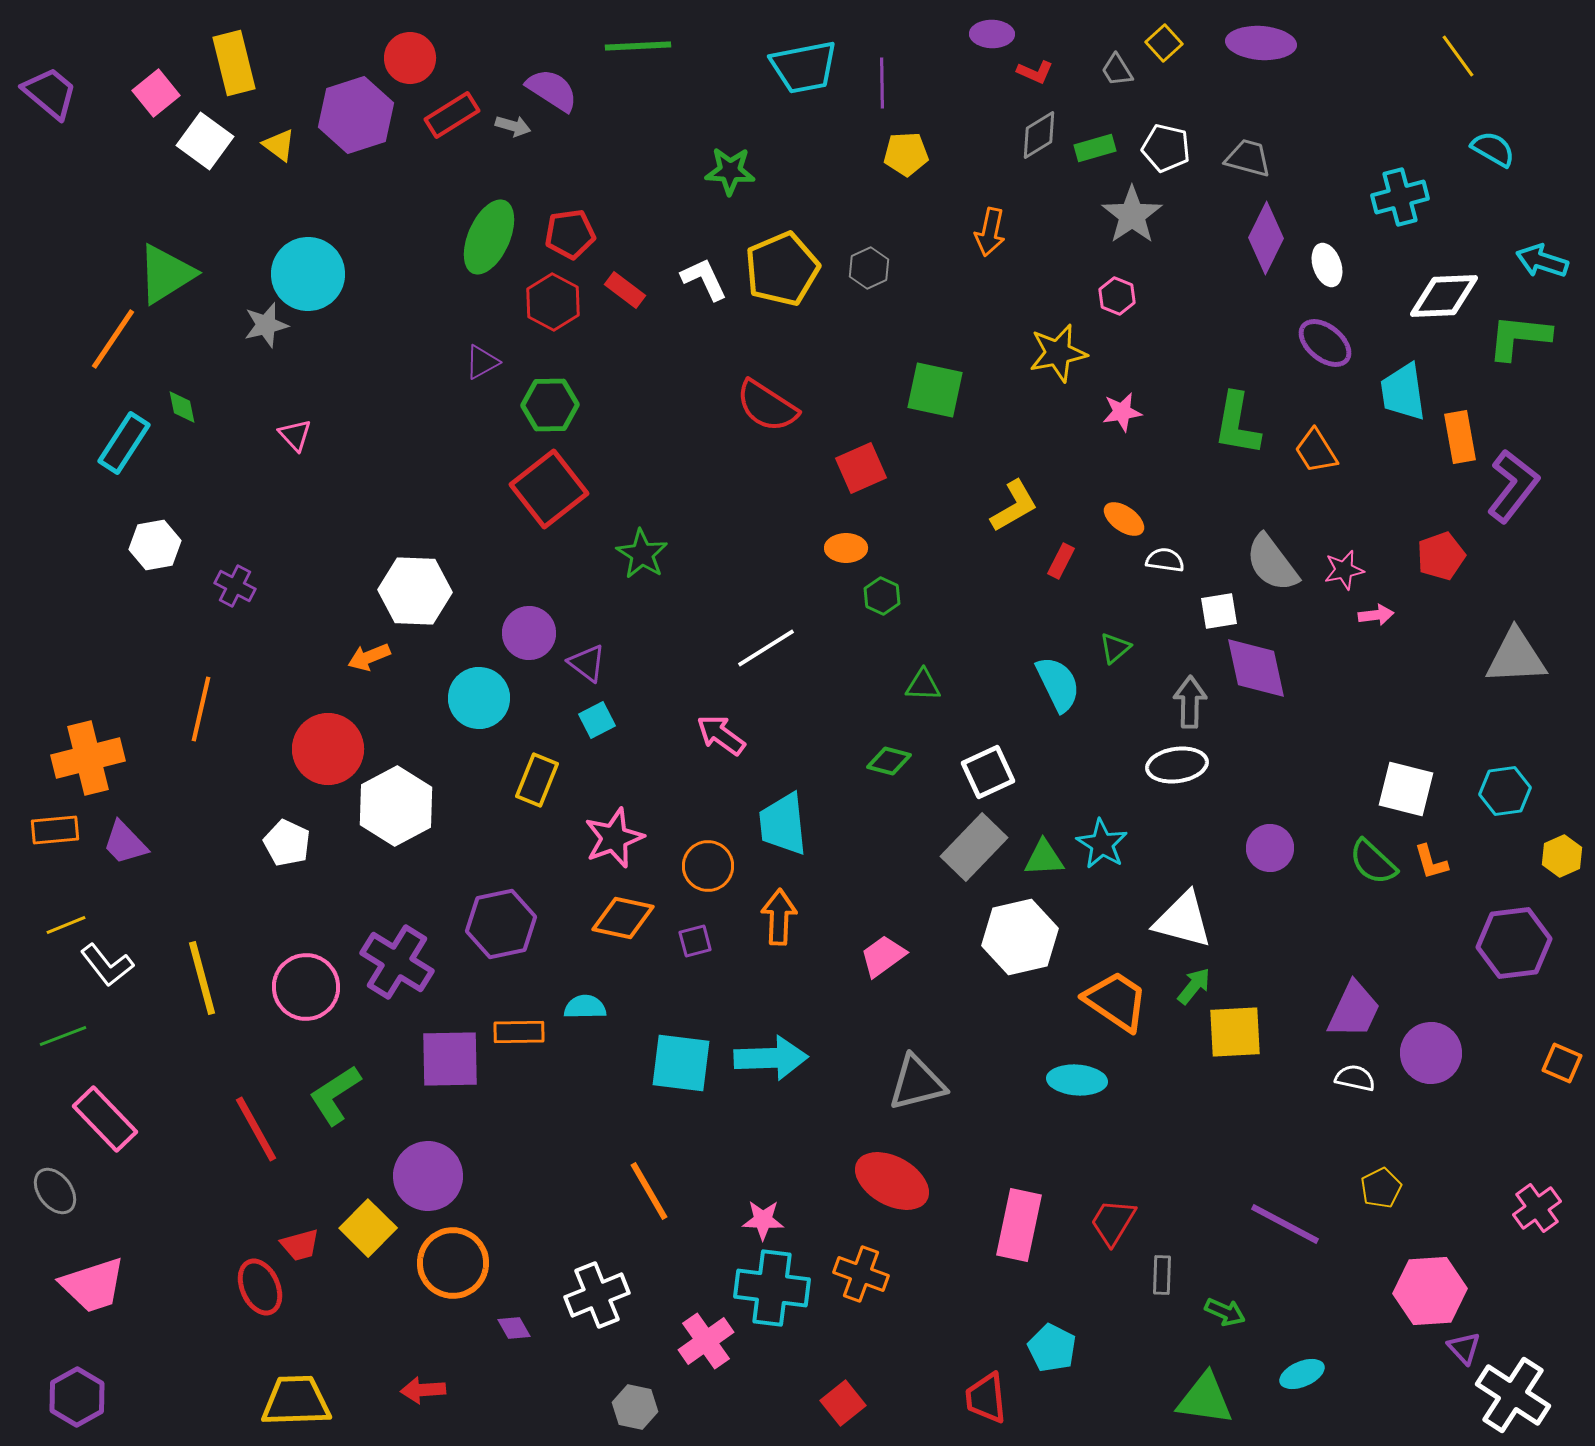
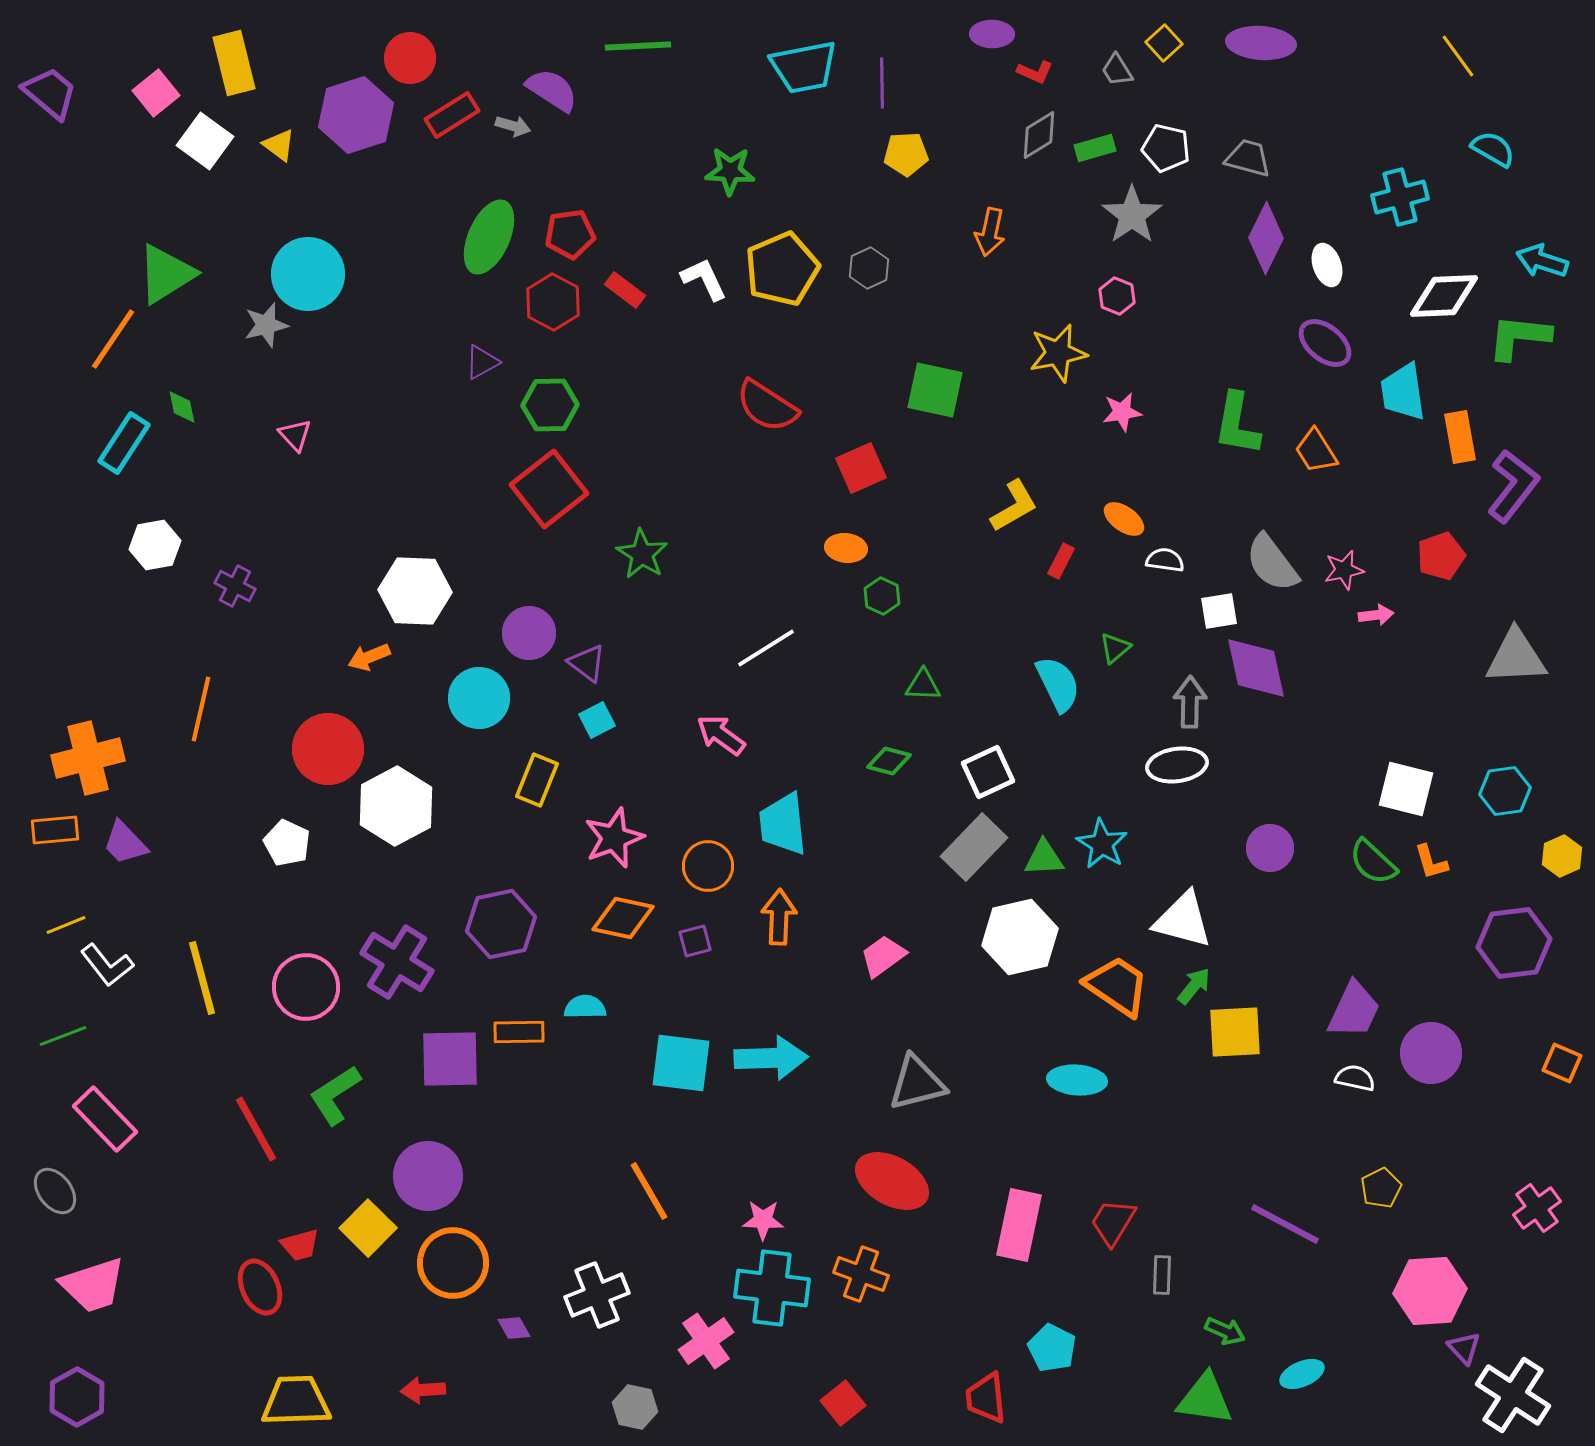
orange ellipse at (846, 548): rotated 6 degrees clockwise
orange trapezoid at (1116, 1001): moved 1 px right, 15 px up
green arrow at (1225, 1312): moved 19 px down
